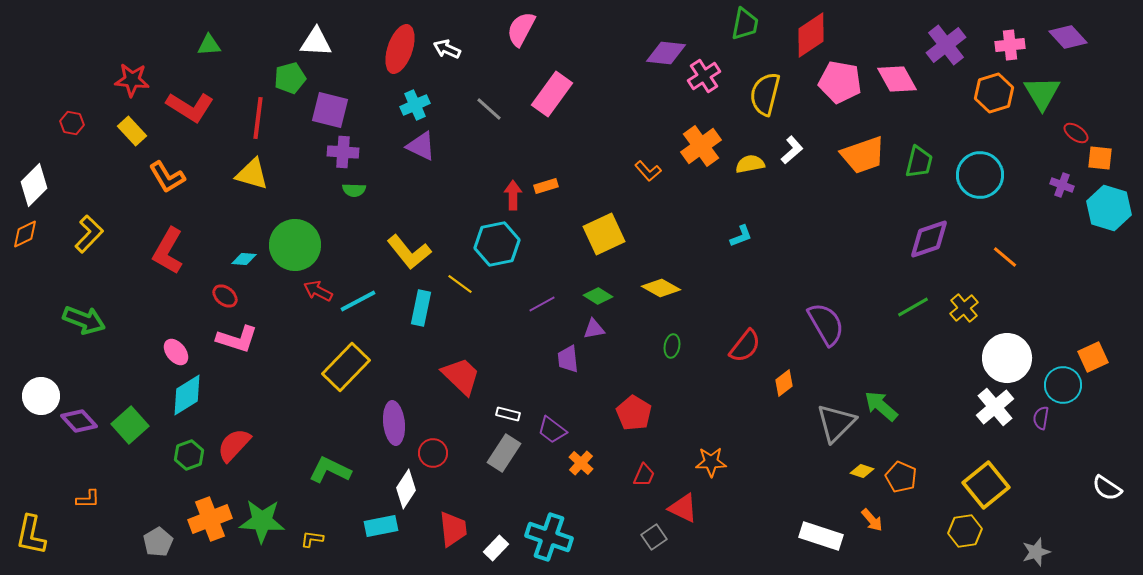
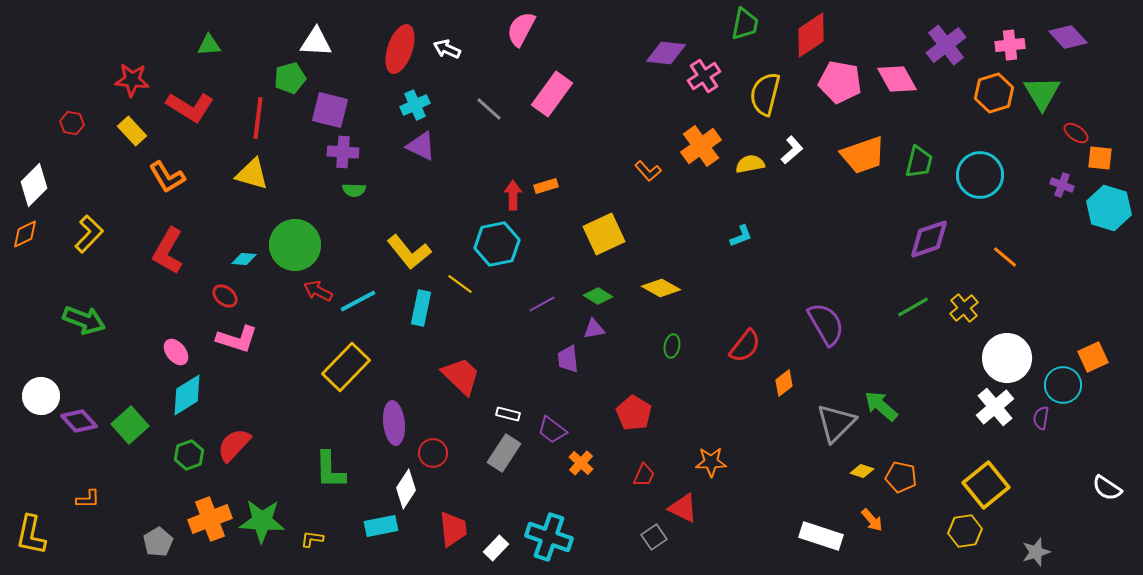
green L-shape at (330, 470): rotated 117 degrees counterclockwise
orange pentagon at (901, 477): rotated 12 degrees counterclockwise
